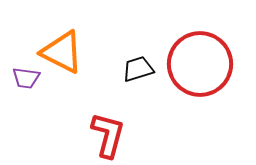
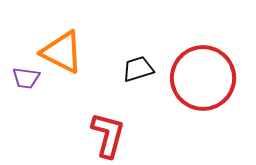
red circle: moved 3 px right, 14 px down
